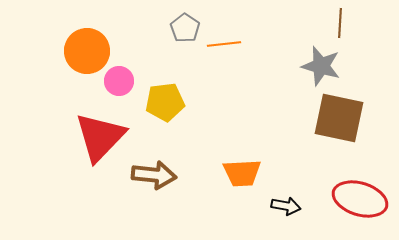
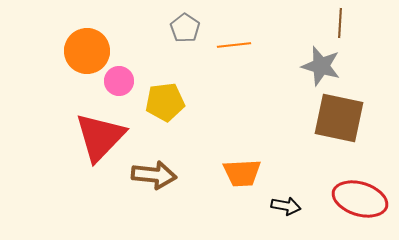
orange line: moved 10 px right, 1 px down
